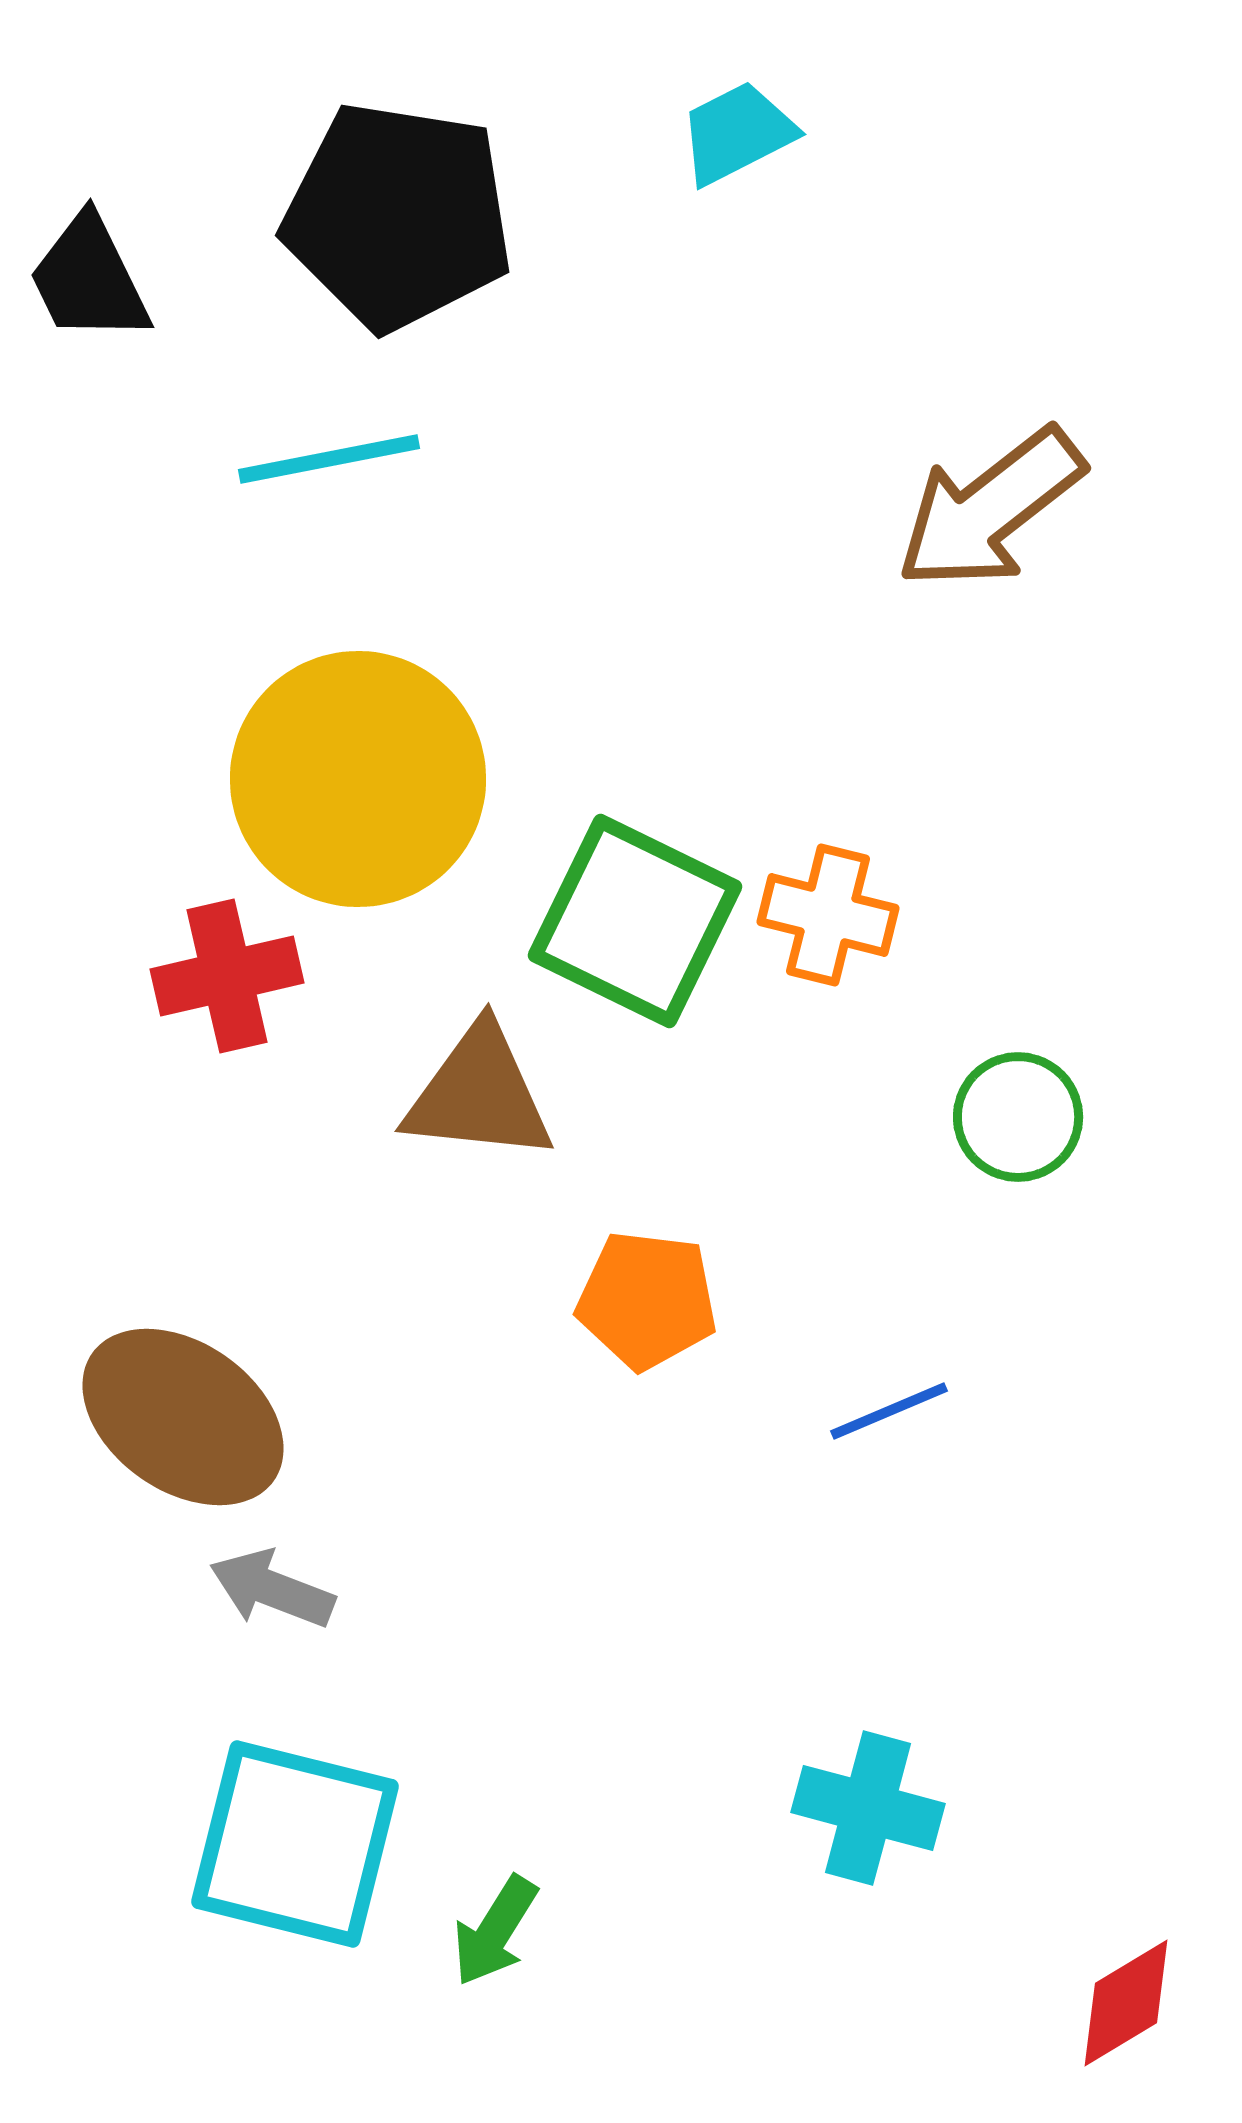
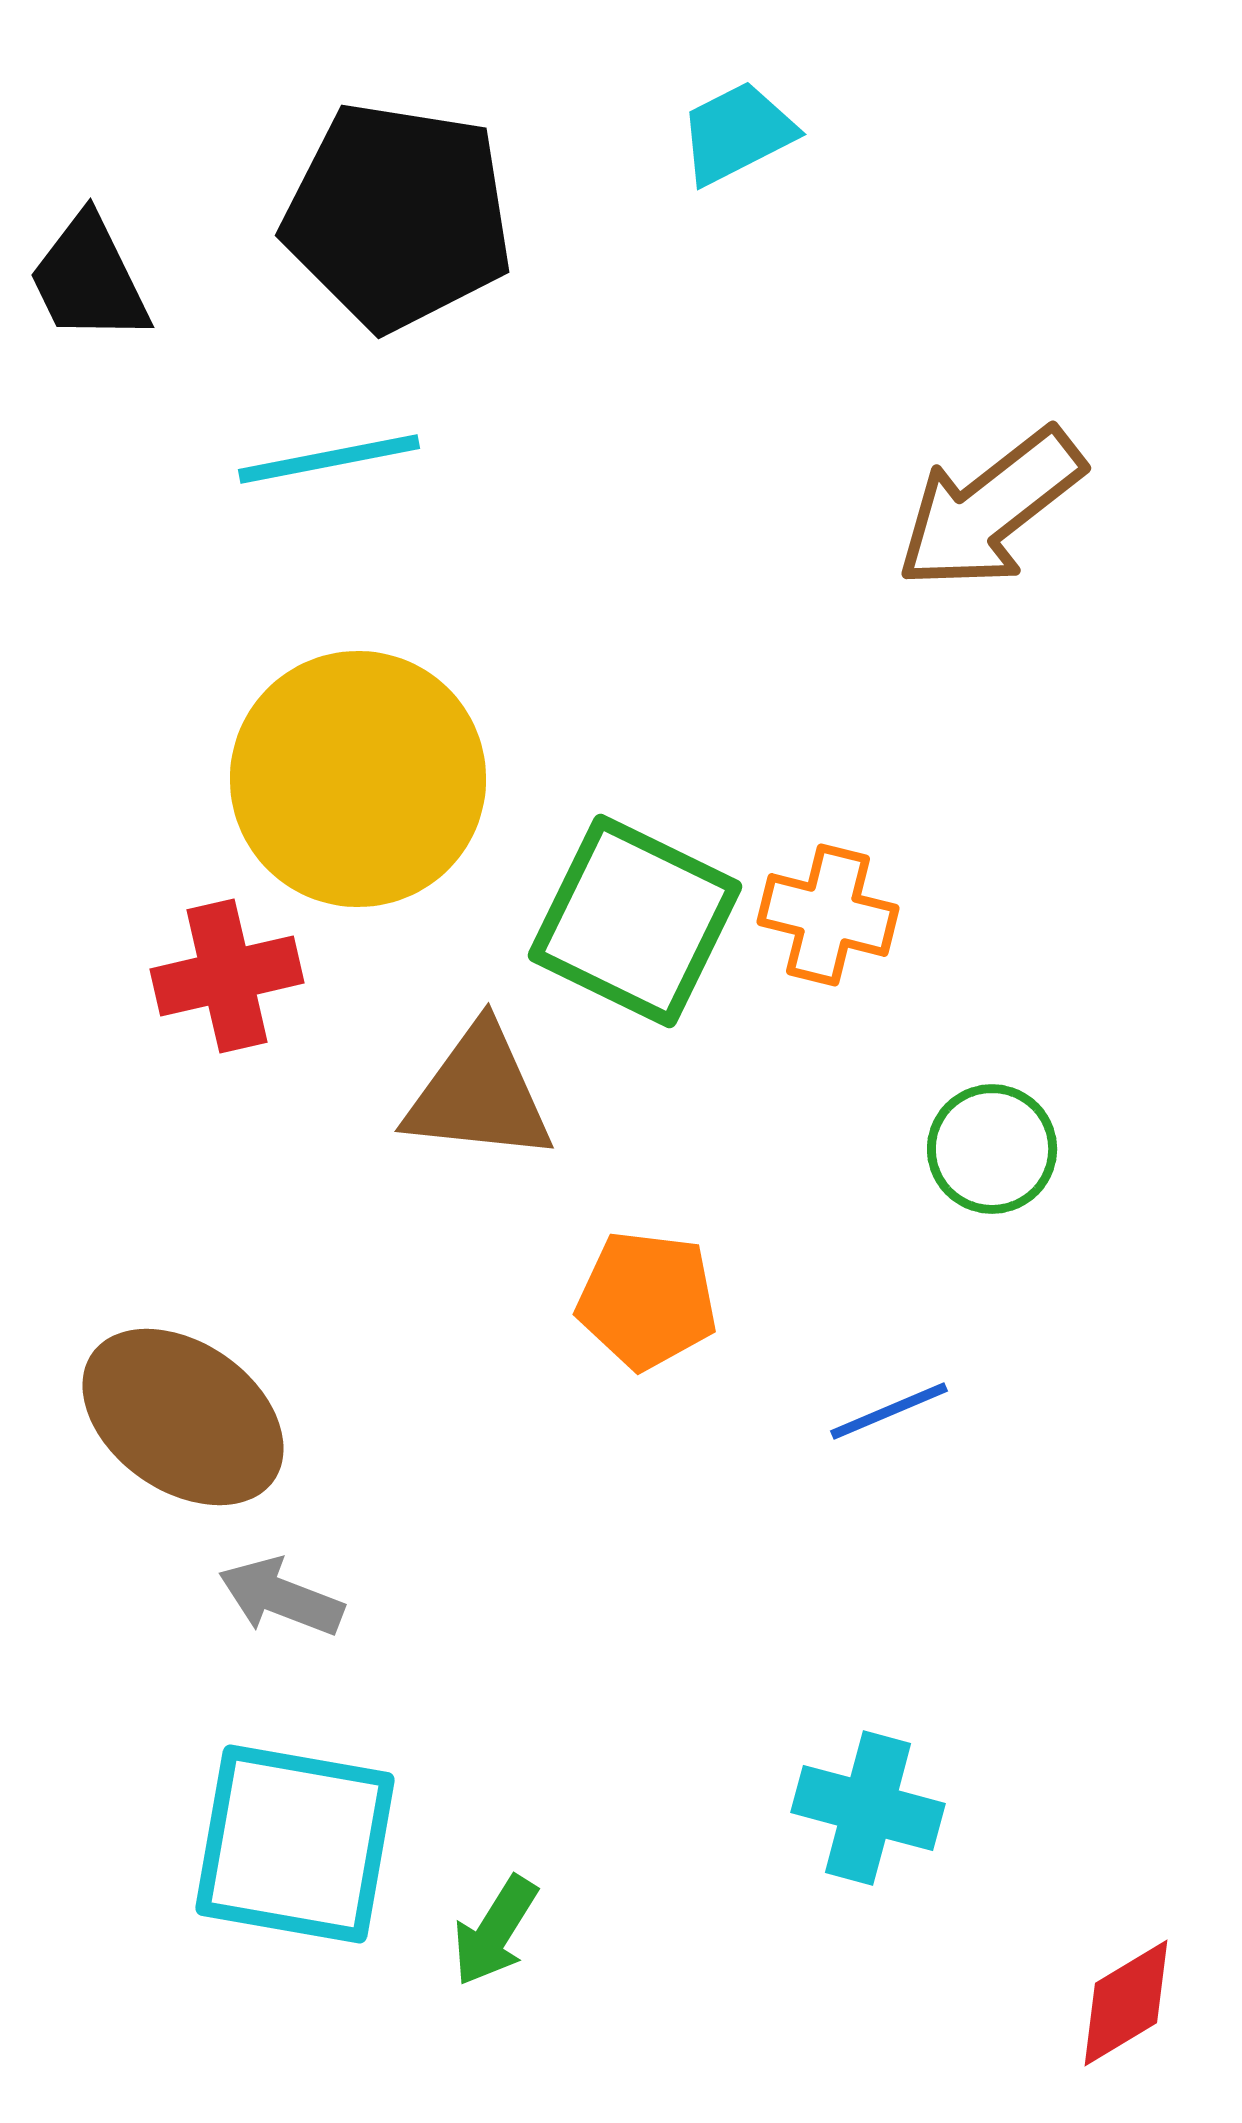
green circle: moved 26 px left, 32 px down
gray arrow: moved 9 px right, 8 px down
cyan square: rotated 4 degrees counterclockwise
